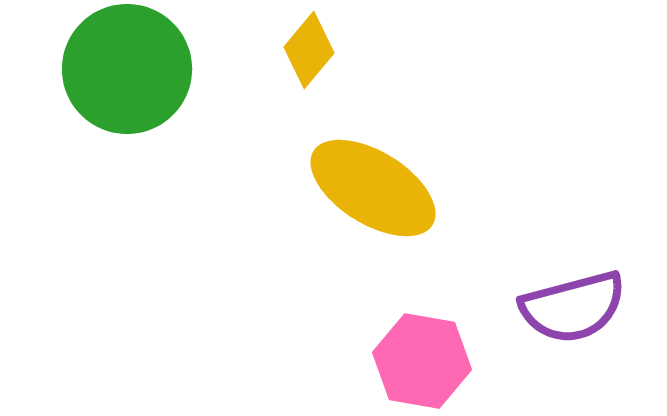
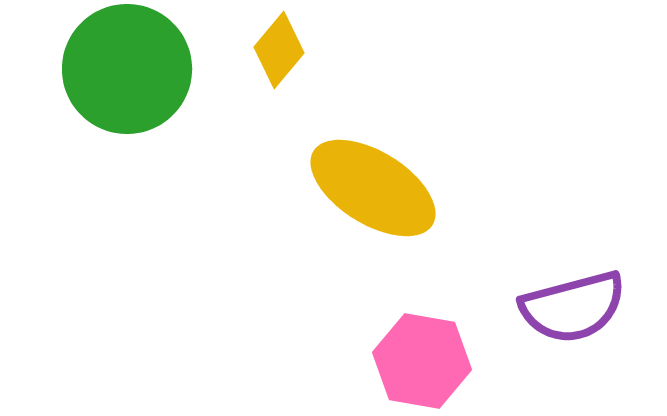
yellow diamond: moved 30 px left
